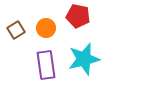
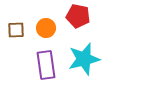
brown square: rotated 30 degrees clockwise
